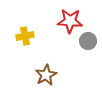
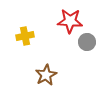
gray circle: moved 1 px left, 1 px down
